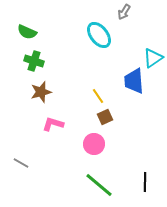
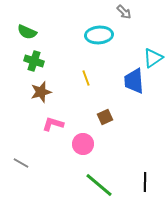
gray arrow: rotated 77 degrees counterclockwise
cyan ellipse: rotated 56 degrees counterclockwise
yellow line: moved 12 px left, 18 px up; rotated 14 degrees clockwise
pink circle: moved 11 px left
